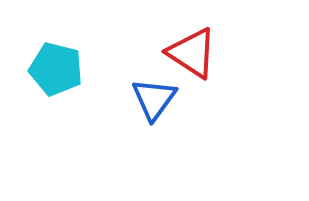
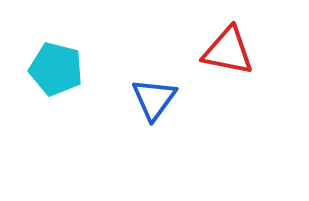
red triangle: moved 36 px right, 2 px up; rotated 22 degrees counterclockwise
